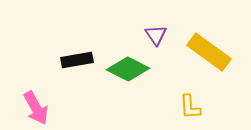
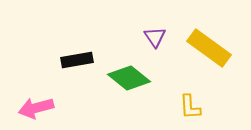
purple triangle: moved 1 px left, 2 px down
yellow rectangle: moved 4 px up
green diamond: moved 1 px right, 9 px down; rotated 12 degrees clockwise
pink arrow: rotated 104 degrees clockwise
